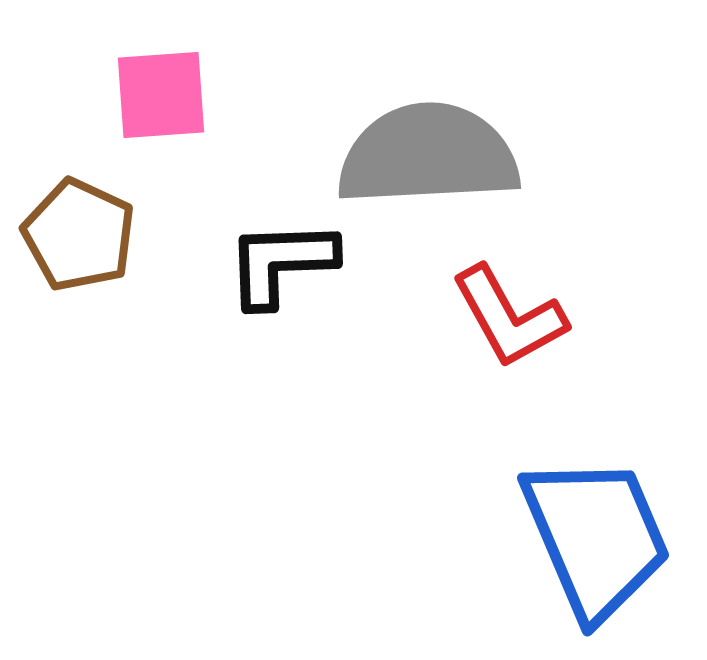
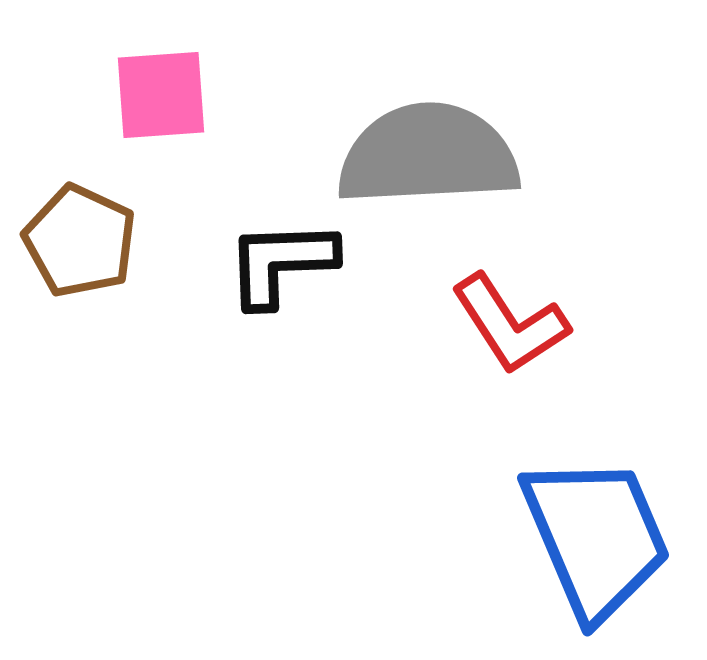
brown pentagon: moved 1 px right, 6 px down
red L-shape: moved 1 px right, 7 px down; rotated 4 degrees counterclockwise
